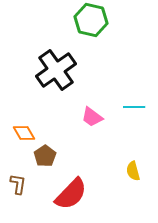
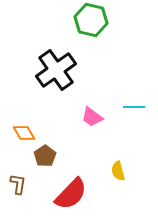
yellow semicircle: moved 15 px left
